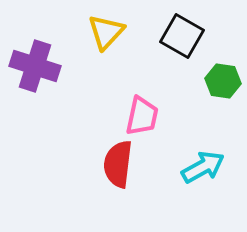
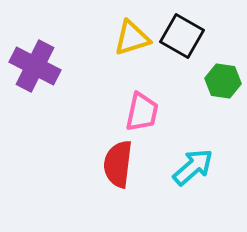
yellow triangle: moved 26 px right, 6 px down; rotated 30 degrees clockwise
purple cross: rotated 9 degrees clockwise
pink trapezoid: moved 4 px up
cyan arrow: moved 10 px left; rotated 12 degrees counterclockwise
